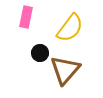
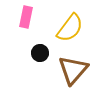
brown triangle: moved 8 px right
